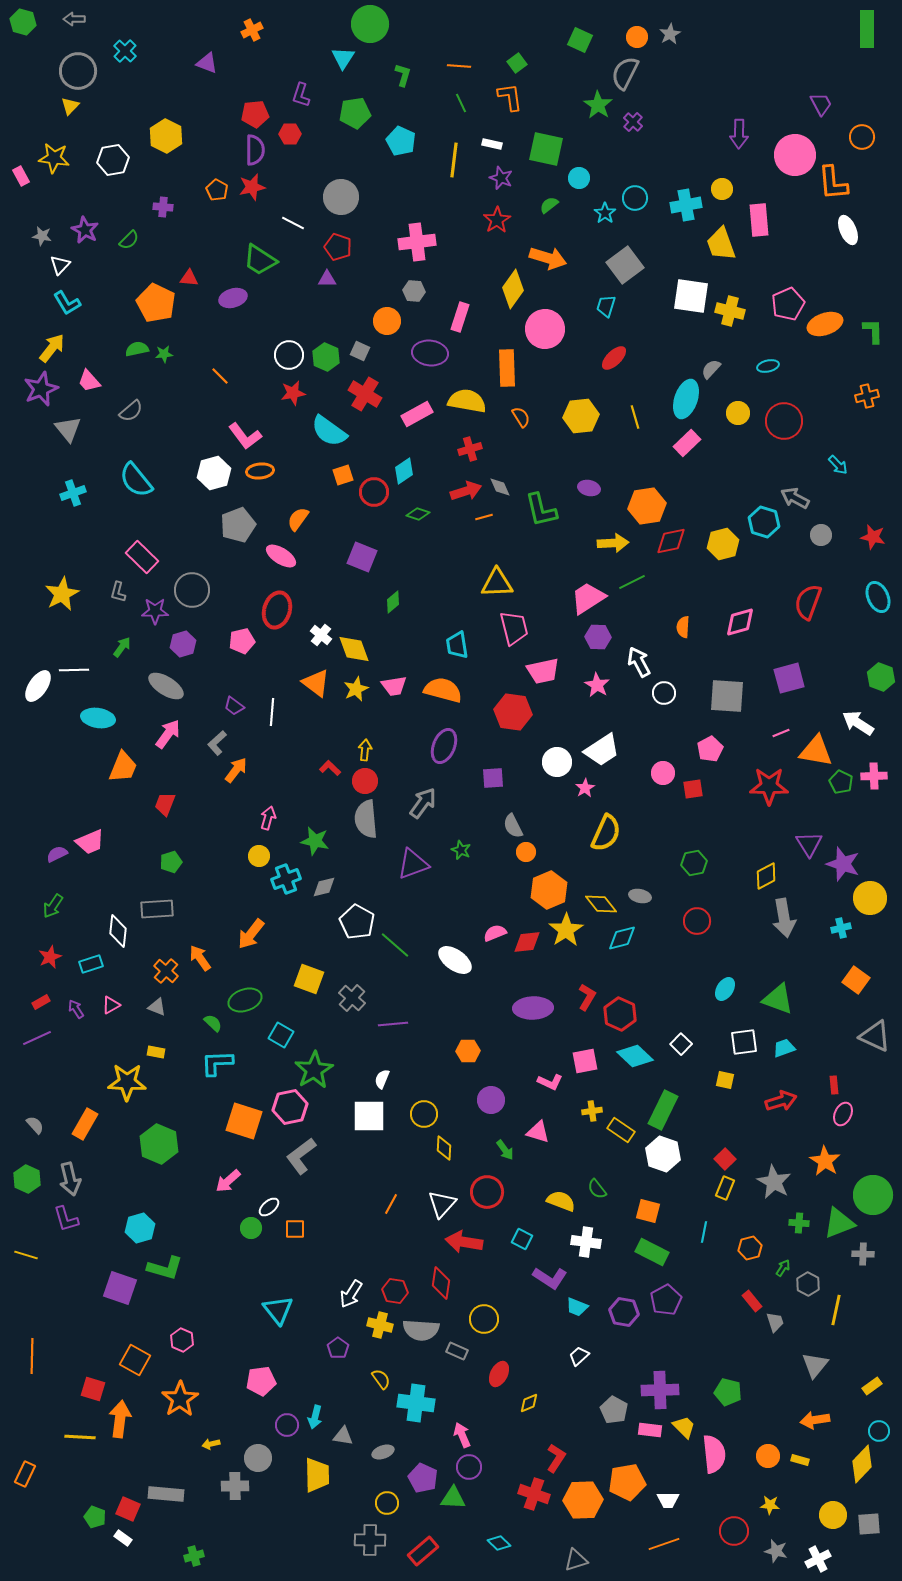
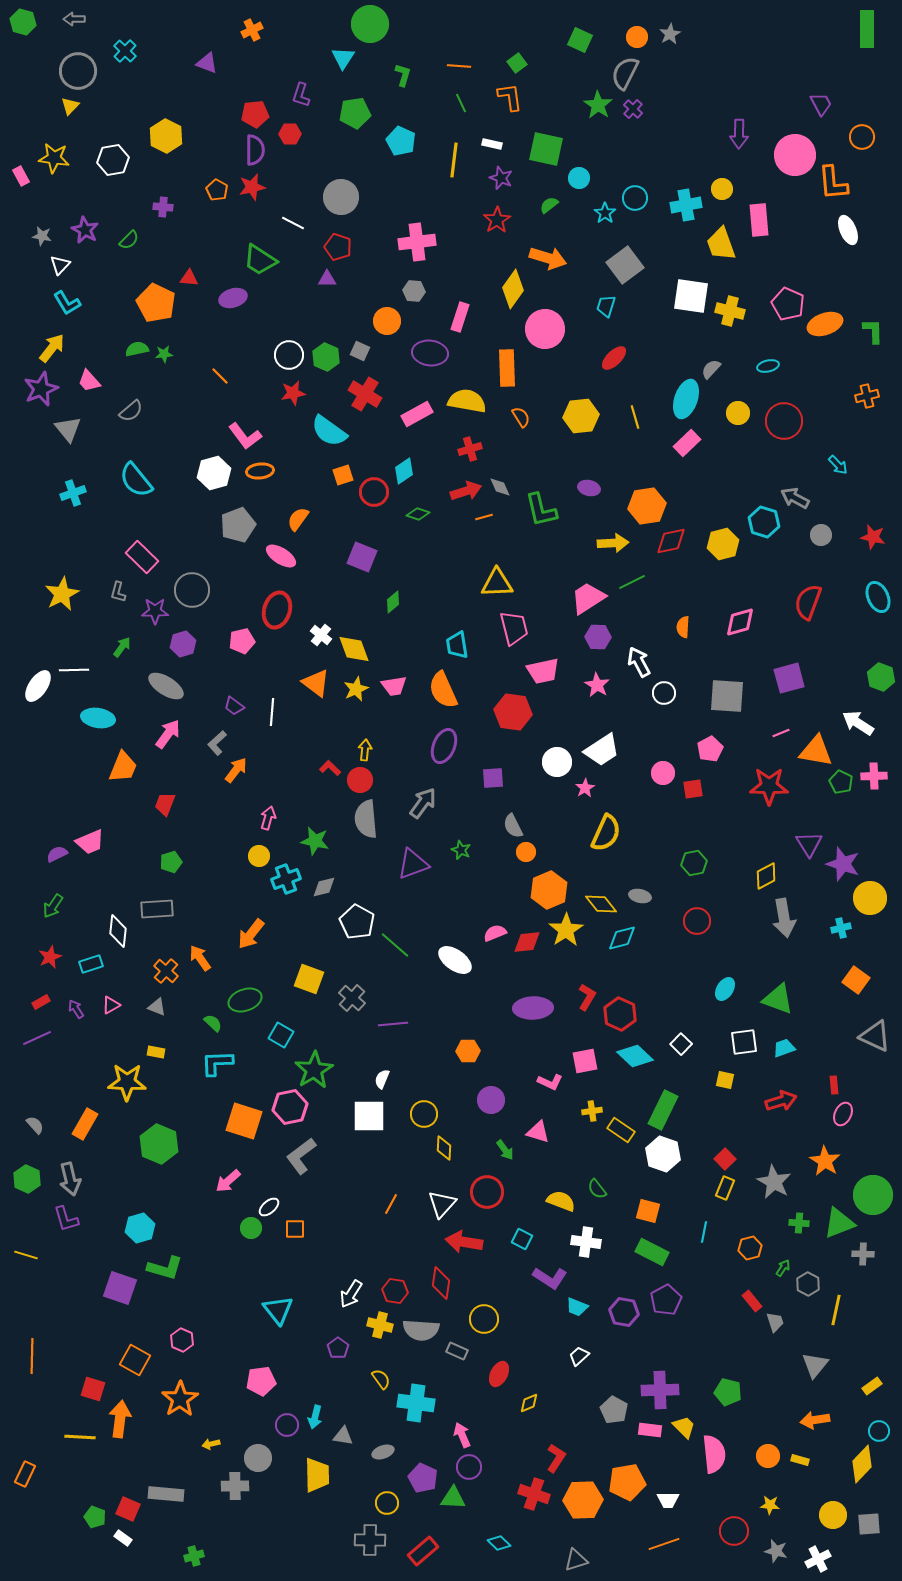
purple cross at (633, 122): moved 13 px up
pink pentagon at (788, 304): rotated 24 degrees counterclockwise
orange semicircle at (443, 690): rotated 129 degrees counterclockwise
red circle at (365, 781): moved 5 px left, 1 px up
